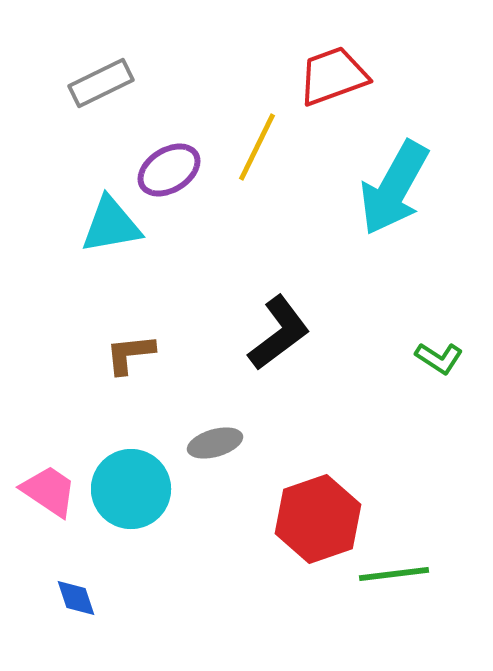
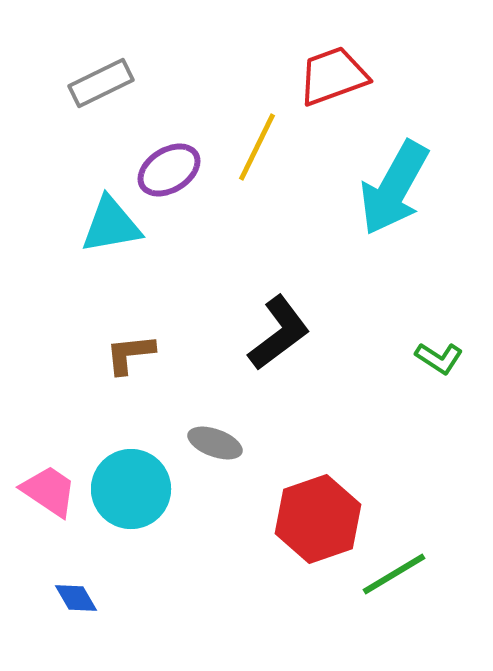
gray ellipse: rotated 36 degrees clockwise
green line: rotated 24 degrees counterclockwise
blue diamond: rotated 12 degrees counterclockwise
